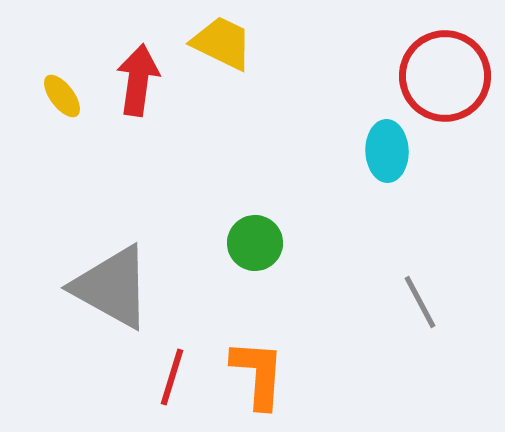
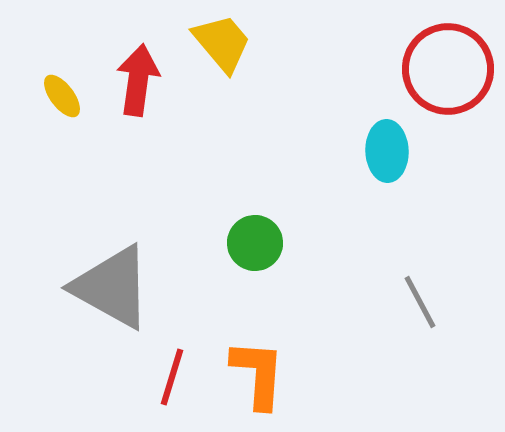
yellow trapezoid: rotated 24 degrees clockwise
red circle: moved 3 px right, 7 px up
